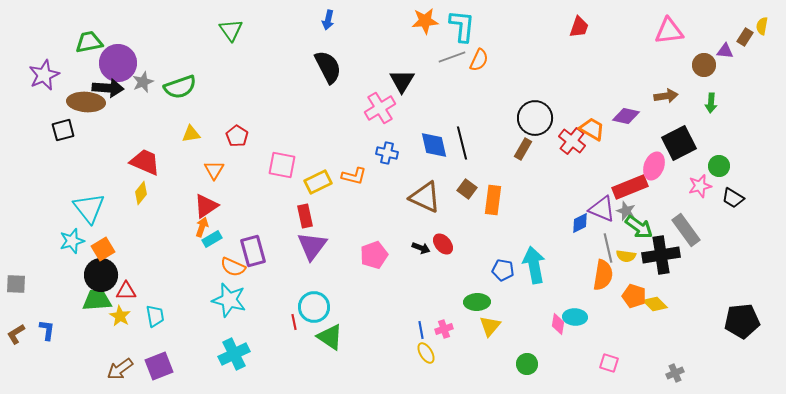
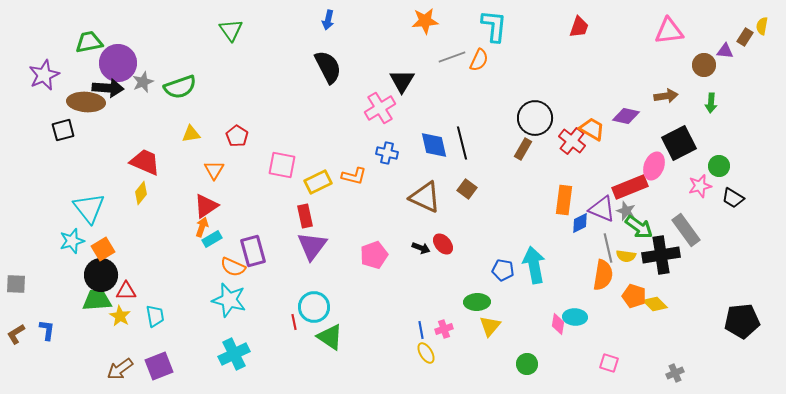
cyan L-shape at (462, 26): moved 32 px right
orange rectangle at (493, 200): moved 71 px right
